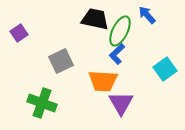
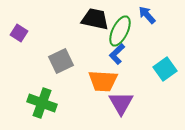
purple square: rotated 24 degrees counterclockwise
